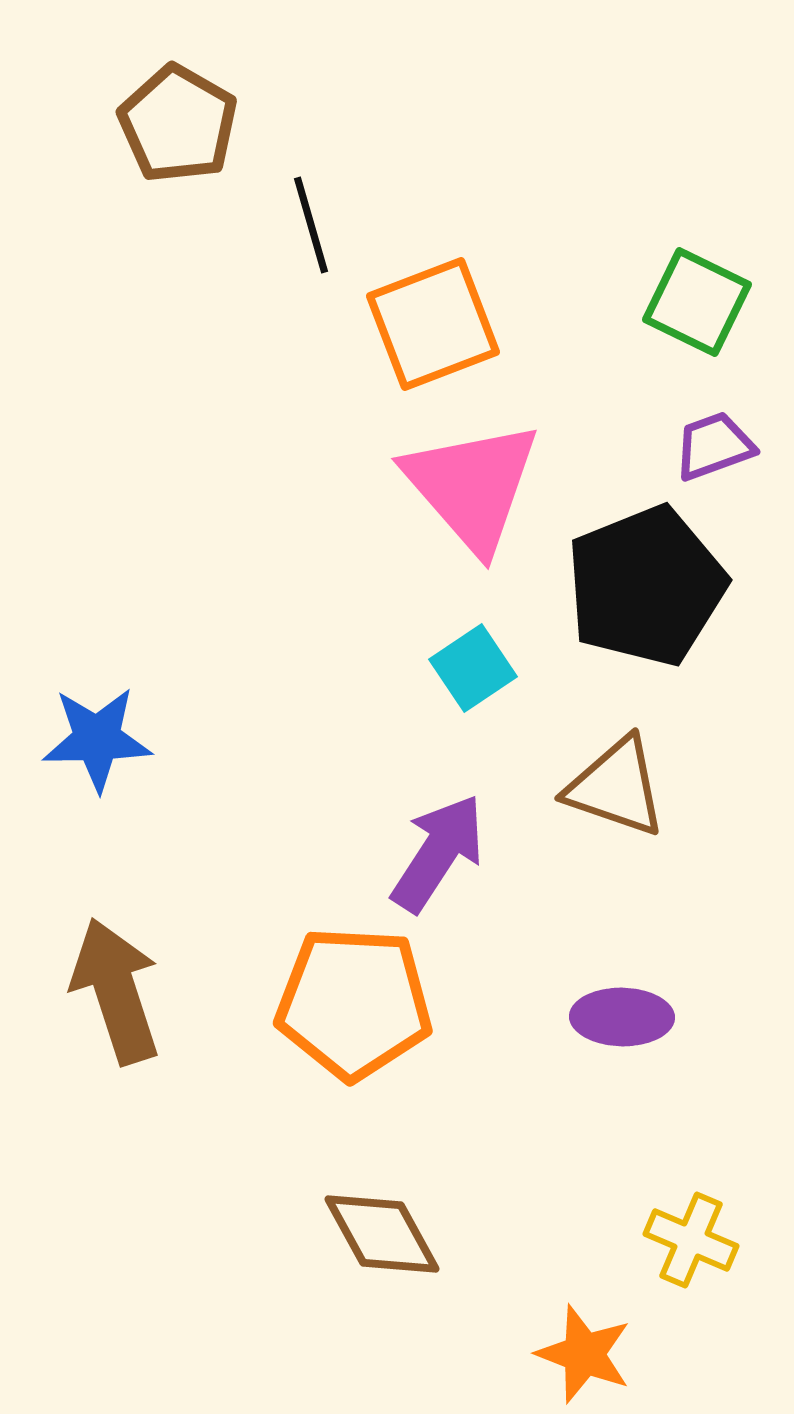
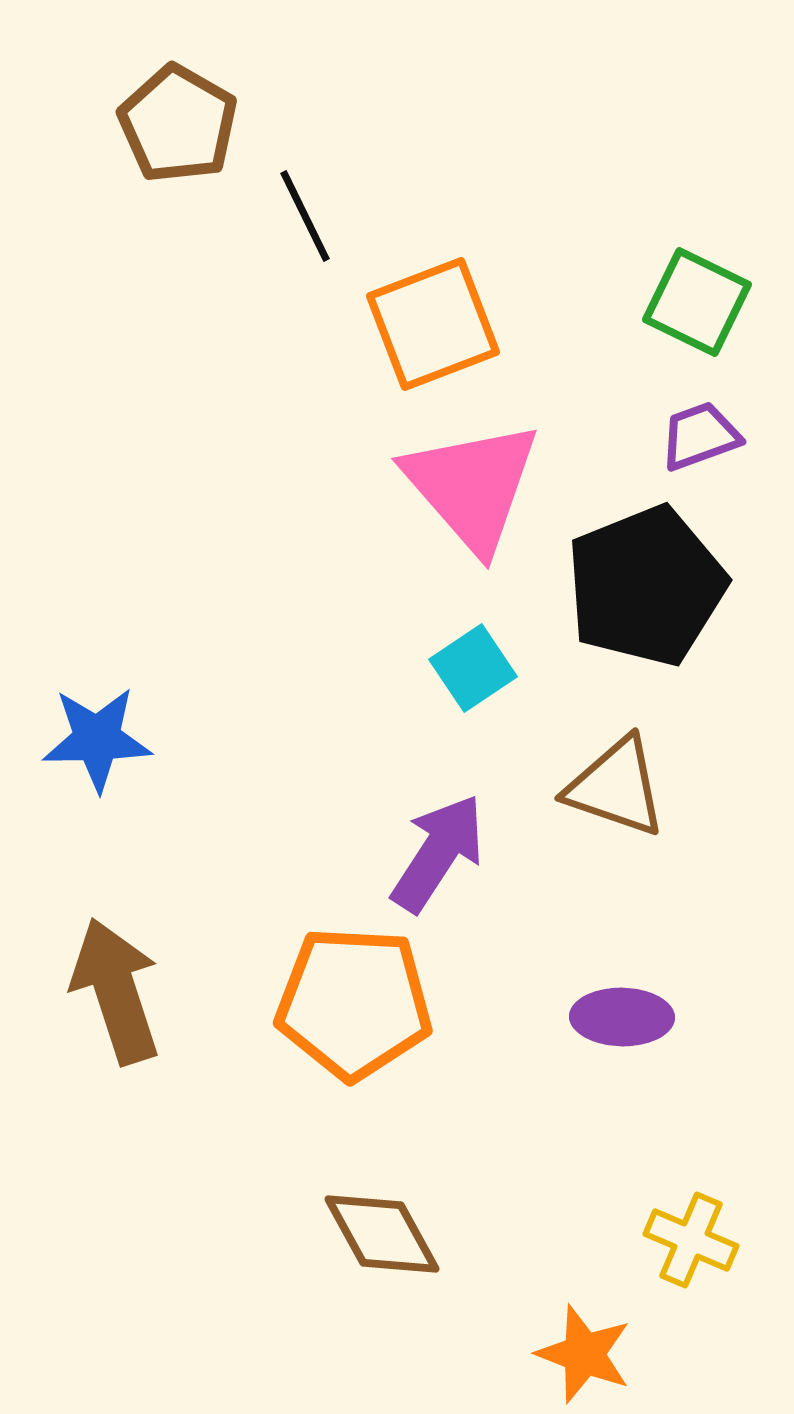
black line: moved 6 px left, 9 px up; rotated 10 degrees counterclockwise
purple trapezoid: moved 14 px left, 10 px up
